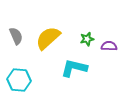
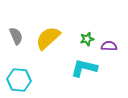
cyan L-shape: moved 10 px right
